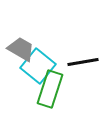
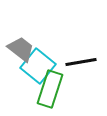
gray trapezoid: rotated 8 degrees clockwise
black line: moved 2 px left
